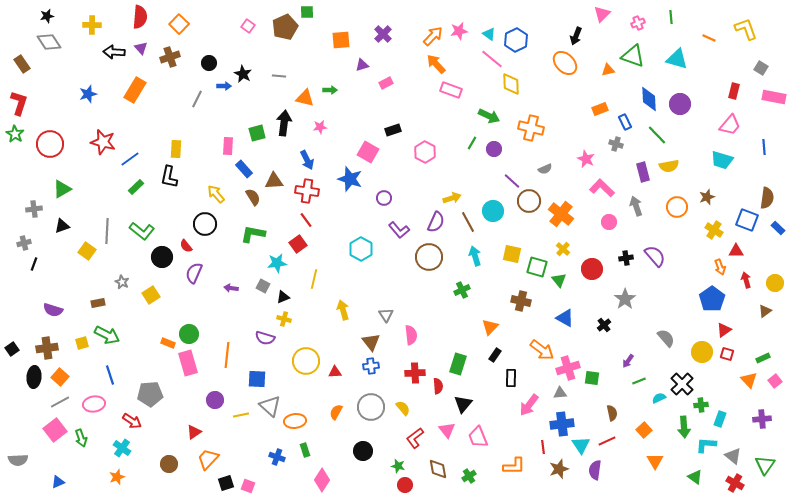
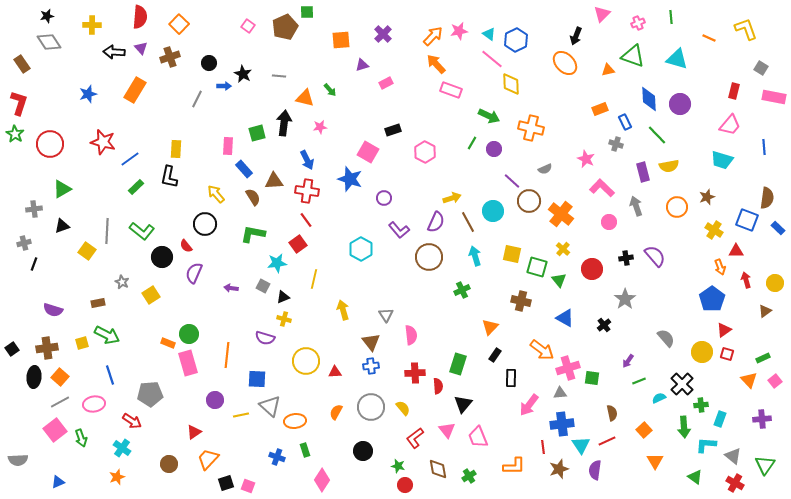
green arrow at (330, 90): rotated 48 degrees clockwise
